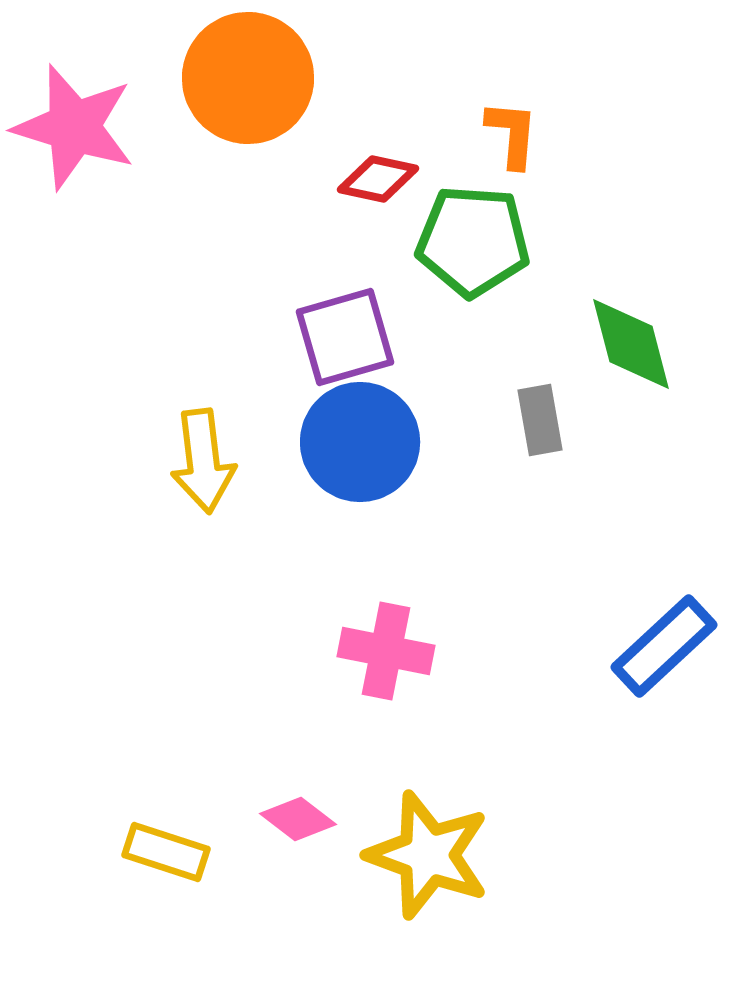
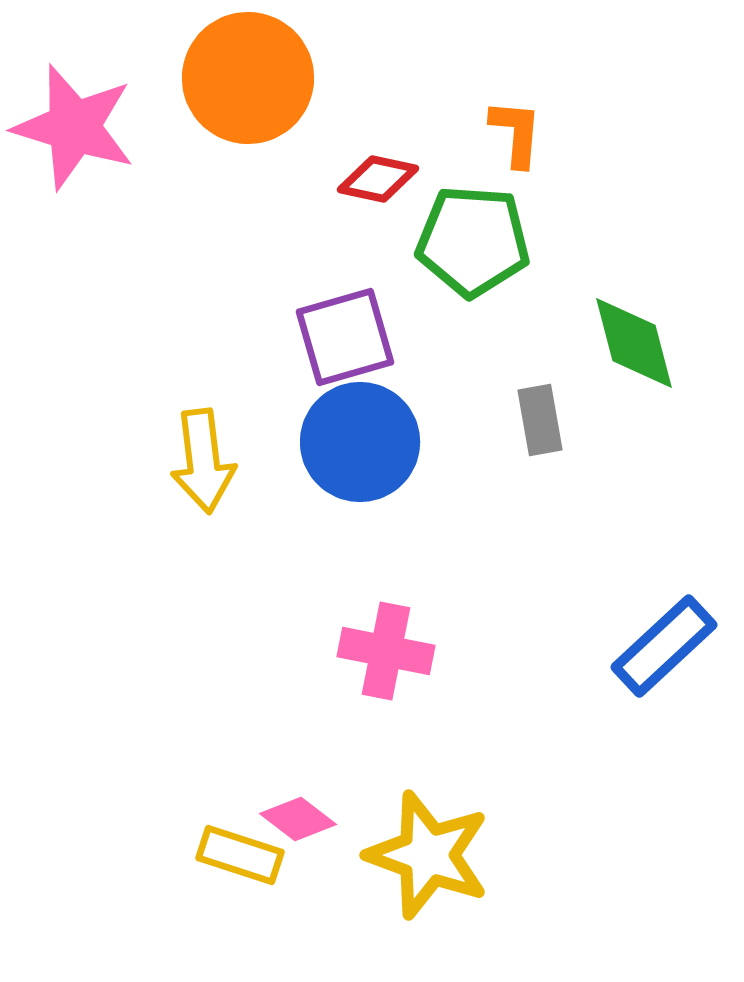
orange L-shape: moved 4 px right, 1 px up
green diamond: moved 3 px right, 1 px up
yellow rectangle: moved 74 px right, 3 px down
